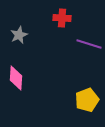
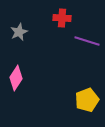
gray star: moved 3 px up
purple line: moved 2 px left, 3 px up
pink diamond: rotated 30 degrees clockwise
